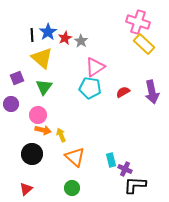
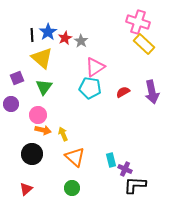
yellow arrow: moved 2 px right, 1 px up
